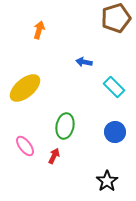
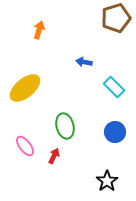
green ellipse: rotated 25 degrees counterclockwise
